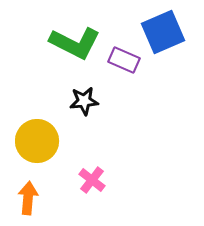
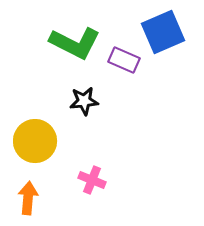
yellow circle: moved 2 px left
pink cross: rotated 16 degrees counterclockwise
